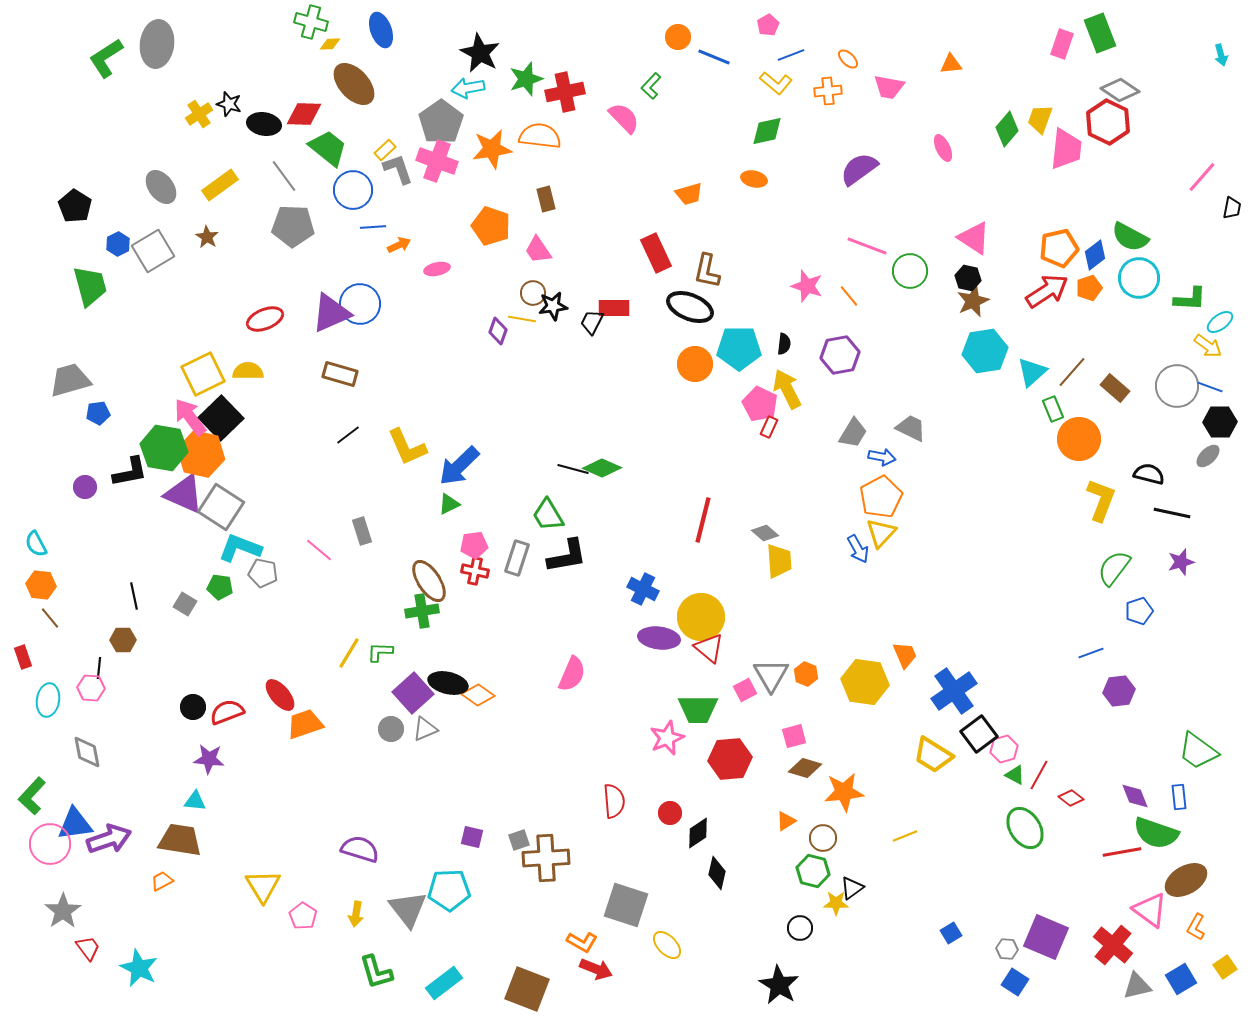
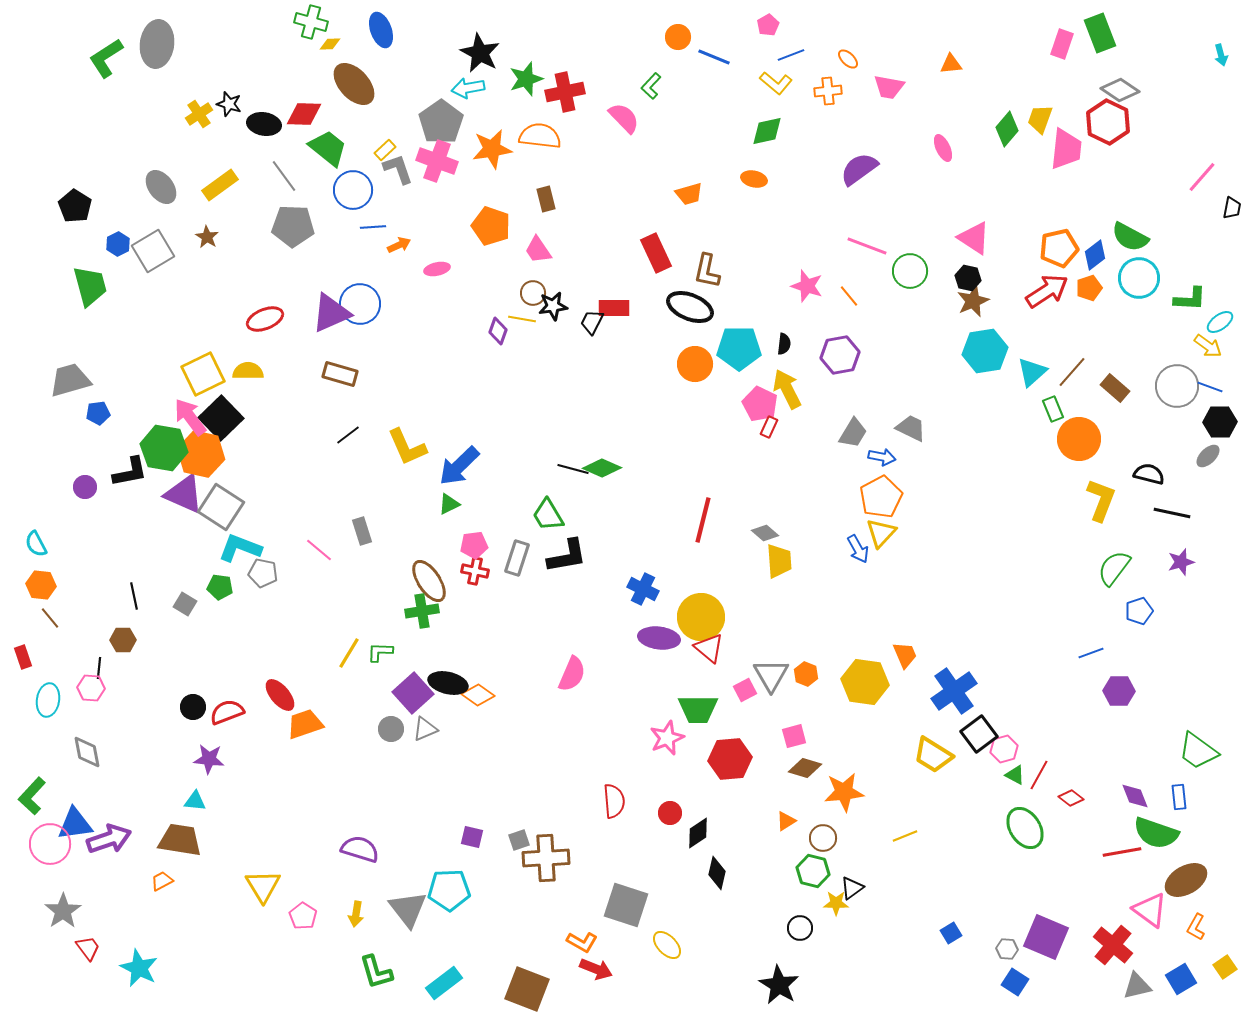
purple hexagon at (1119, 691): rotated 8 degrees clockwise
